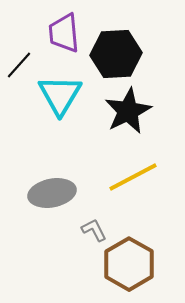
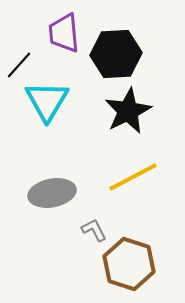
cyan triangle: moved 13 px left, 6 px down
brown hexagon: rotated 12 degrees counterclockwise
